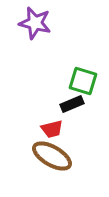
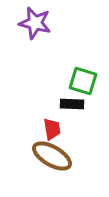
black rectangle: rotated 25 degrees clockwise
red trapezoid: rotated 85 degrees counterclockwise
